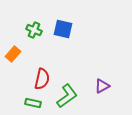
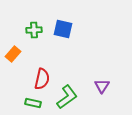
green cross: rotated 28 degrees counterclockwise
purple triangle: rotated 28 degrees counterclockwise
green L-shape: moved 1 px down
